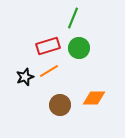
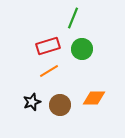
green circle: moved 3 px right, 1 px down
black star: moved 7 px right, 25 px down
